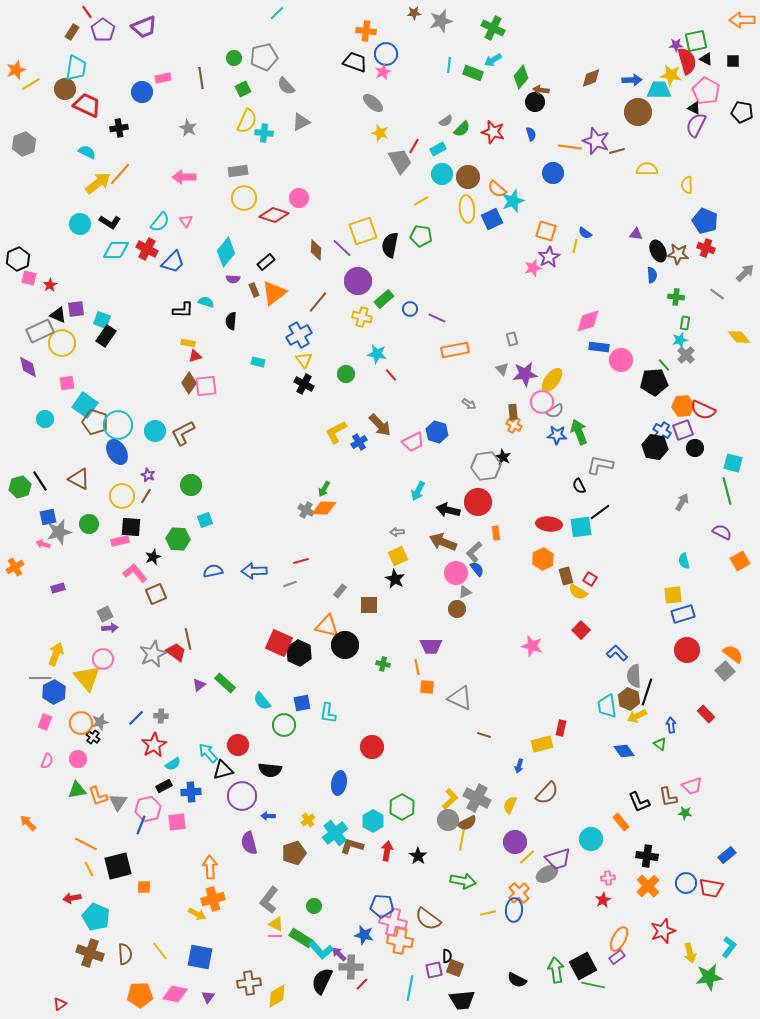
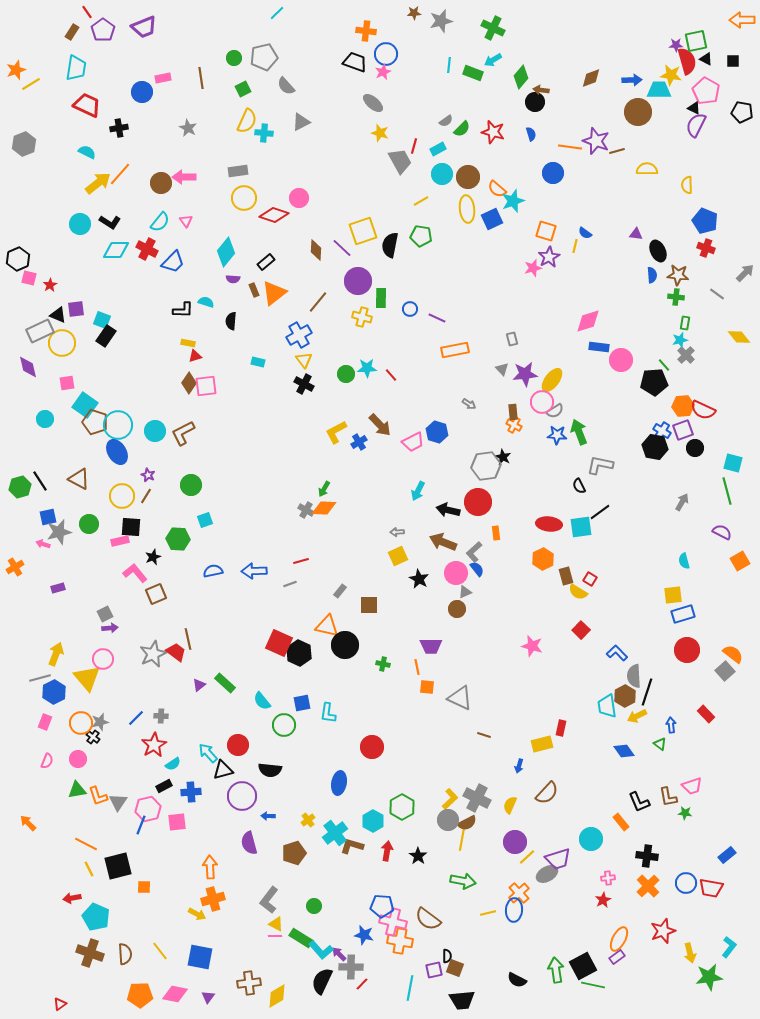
brown circle at (65, 89): moved 96 px right, 94 px down
red line at (414, 146): rotated 14 degrees counterclockwise
brown star at (678, 254): moved 21 px down
green rectangle at (384, 299): moved 3 px left, 1 px up; rotated 48 degrees counterclockwise
cyan star at (377, 354): moved 10 px left, 14 px down; rotated 12 degrees counterclockwise
black star at (395, 579): moved 24 px right
gray line at (40, 678): rotated 15 degrees counterclockwise
brown hexagon at (629, 699): moved 4 px left, 3 px up; rotated 10 degrees clockwise
